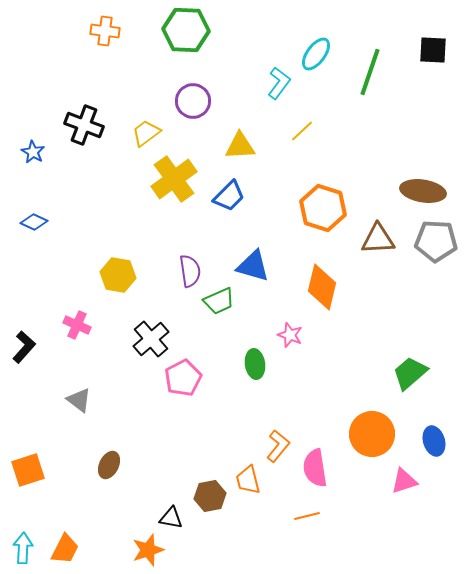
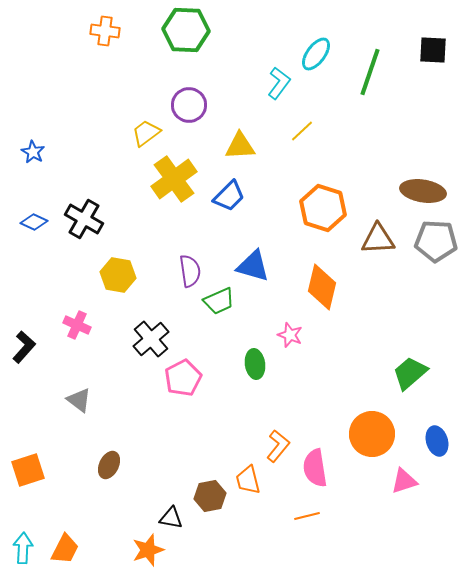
purple circle at (193, 101): moved 4 px left, 4 px down
black cross at (84, 125): moved 94 px down; rotated 9 degrees clockwise
blue ellipse at (434, 441): moved 3 px right
